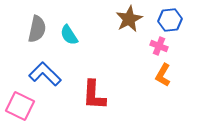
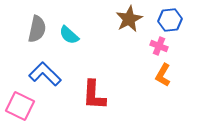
cyan semicircle: rotated 15 degrees counterclockwise
